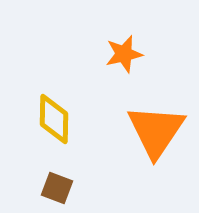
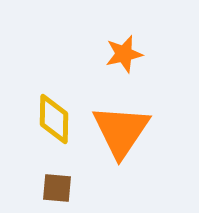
orange triangle: moved 35 px left
brown square: rotated 16 degrees counterclockwise
